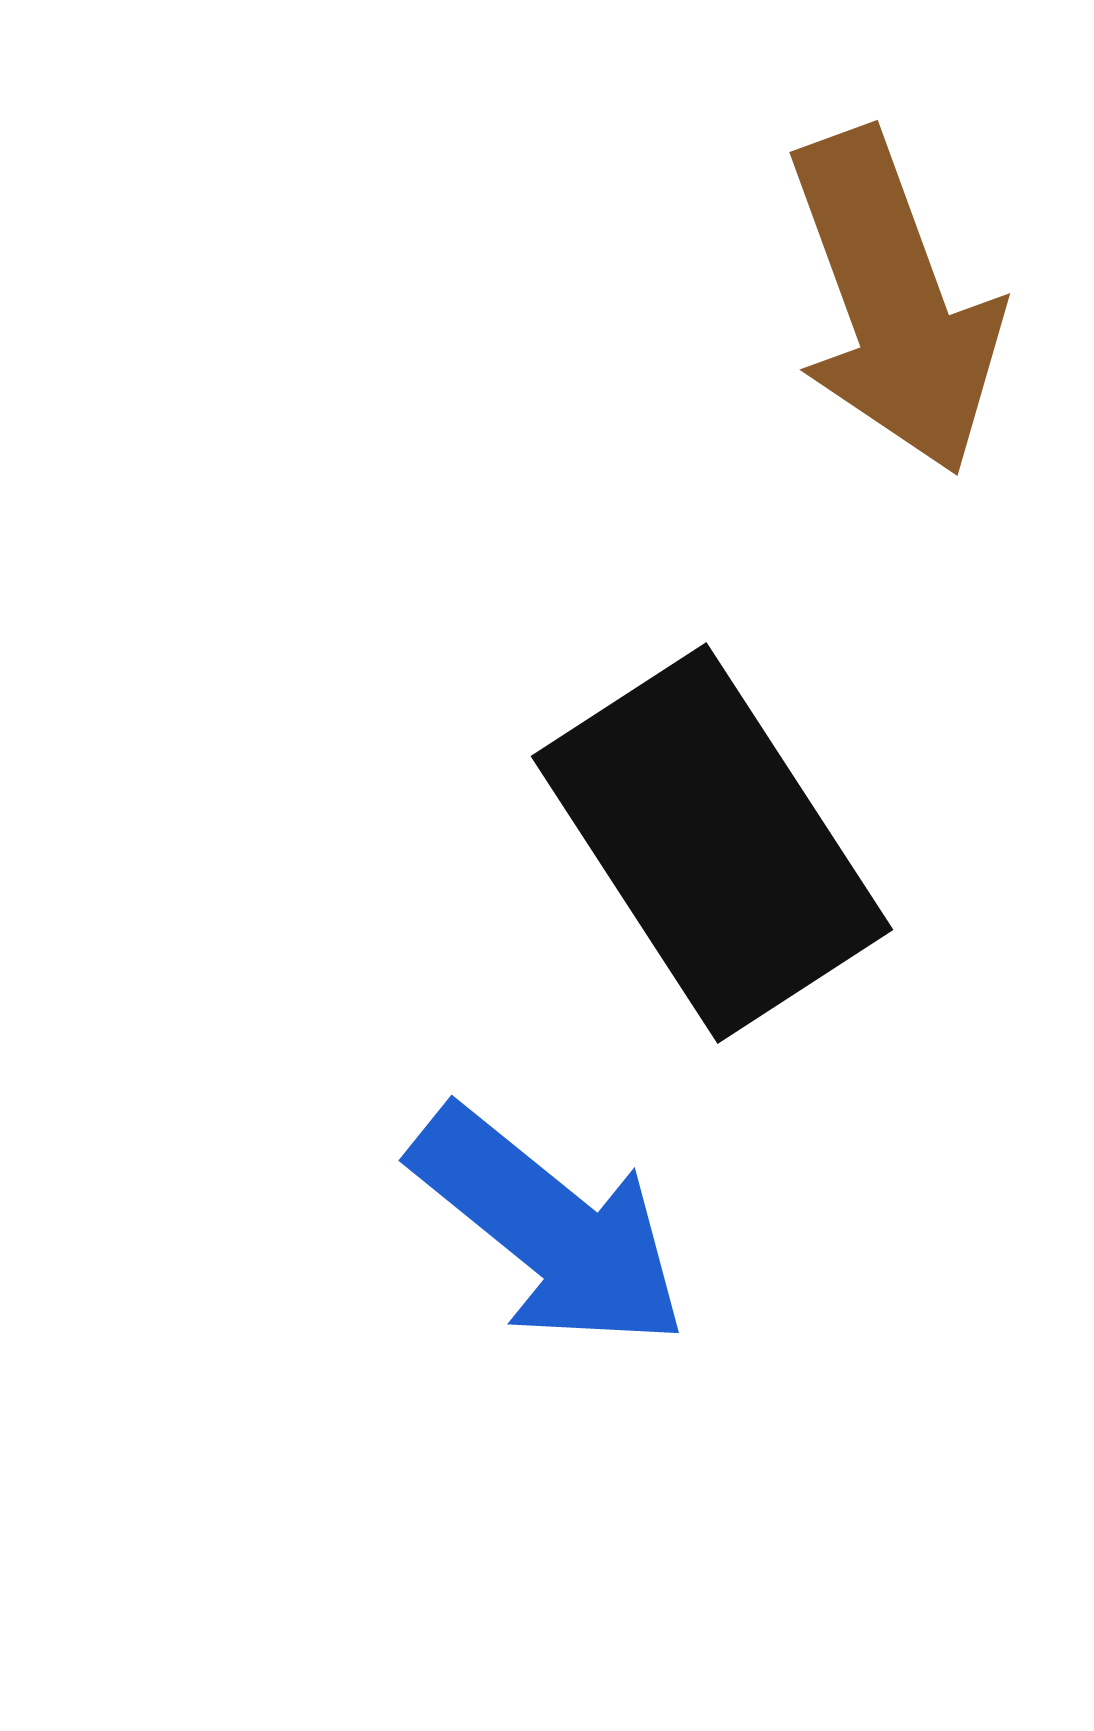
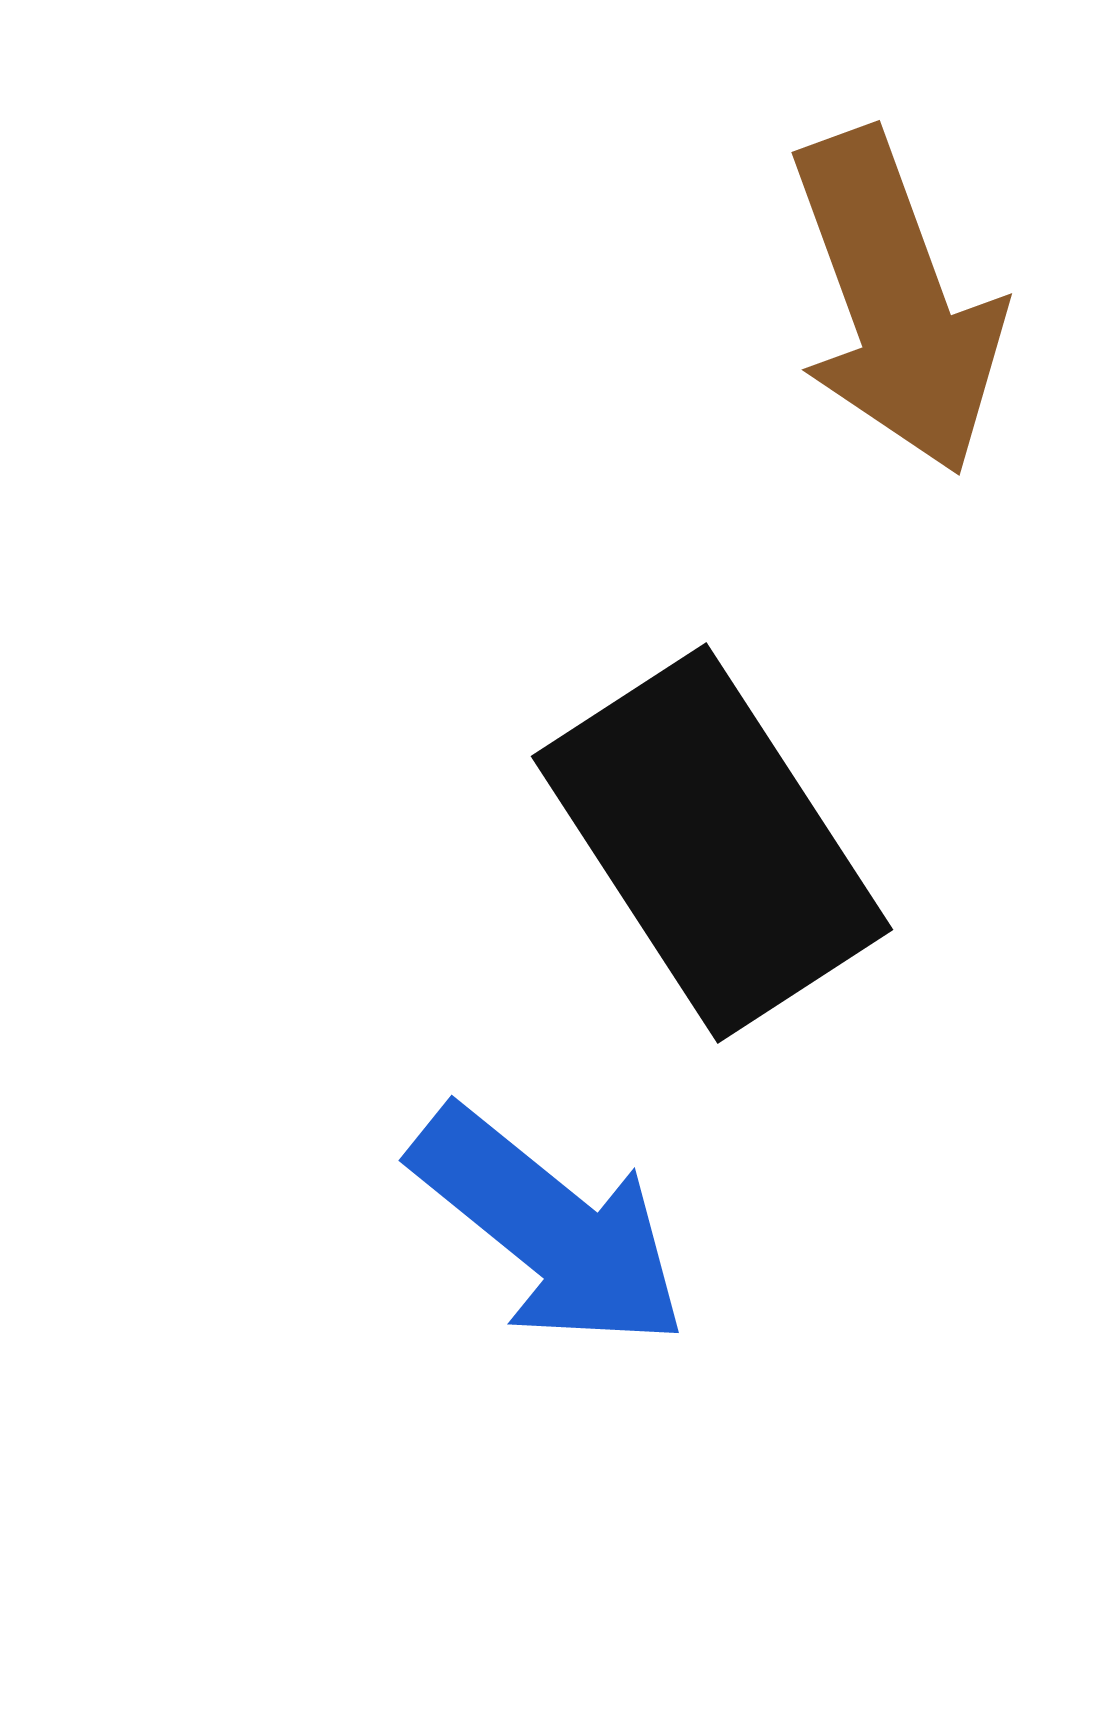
brown arrow: moved 2 px right
